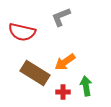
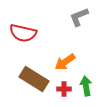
gray L-shape: moved 18 px right
red semicircle: moved 1 px right, 1 px down
brown rectangle: moved 1 px left, 6 px down
red cross: moved 1 px right, 3 px up
